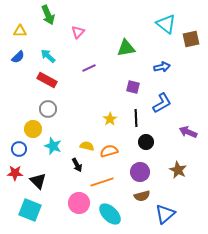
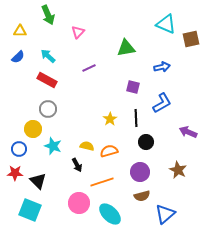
cyan triangle: rotated 15 degrees counterclockwise
